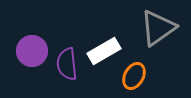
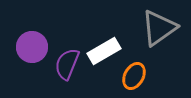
gray triangle: moved 1 px right
purple circle: moved 4 px up
purple semicircle: rotated 28 degrees clockwise
